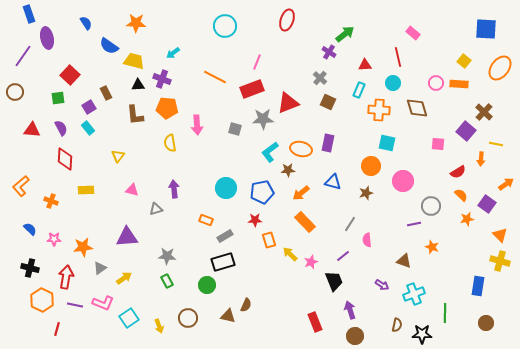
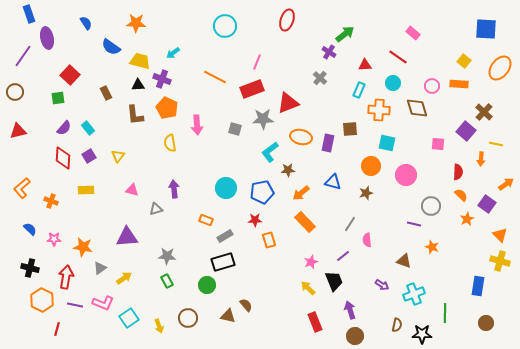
blue semicircle at (109, 46): moved 2 px right, 1 px down
red line at (398, 57): rotated 42 degrees counterclockwise
yellow trapezoid at (134, 61): moved 6 px right
pink circle at (436, 83): moved 4 px left, 3 px down
brown square at (328, 102): moved 22 px right, 27 px down; rotated 28 degrees counterclockwise
purple square at (89, 107): moved 49 px down
orange pentagon at (167, 108): rotated 20 degrees clockwise
purple semicircle at (61, 128): moved 3 px right; rotated 70 degrees clockwise
red triangle at (32, 130): moved 14 px left, 1 px down; rotated 18 degrees counterclockwise
orange ellipse at (301, 149): moved 12 px up
red diamond at (65, 159): moved 2 px left, 1 px up
red semicircle at (458, 172): rotated 56 degrees counterclockwise
pink circle at (403, 181): moved 3 px right, 6 px up
orange L-shape at (21, 186): moved 1 px right, 2 px down
orange star at (467, 219): rotated 16 degrees counterclockwise
purple line at (414, 224): rotated 24 degrees clockwise
orange star at (83, 247): rotated 18 degrees clockwise
yellow arrow at (290, 254): moved 18 px right, 34 px down
brown semicircle at (246, 305): rotated 64 degrees counterclockwise
